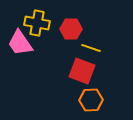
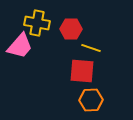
pink trapezoid: moved 3 px down; rotated 104 degrees counterclockwise
red square: rotated 16 degrees counterclockwise
